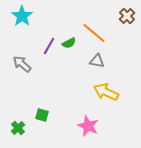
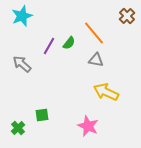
cyan star: rotated 15 degrees clockwise
orange line: rotated 10 degrees clockwise
green semicircle: rotated 24 degrees counterclockwise
gray triangle: moved 1 px left, 1 px up
green square: rotated 24 degrees counterclockwise
